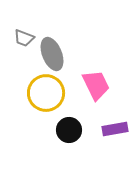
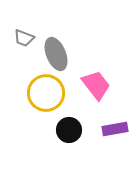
gray ellipse: moved 4 px right
pink trapezoid: rotated 12 degrees counterclockwise
